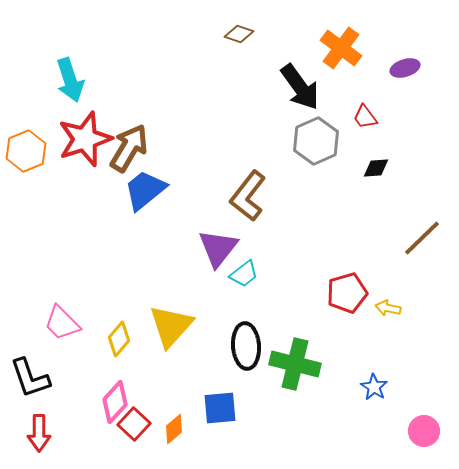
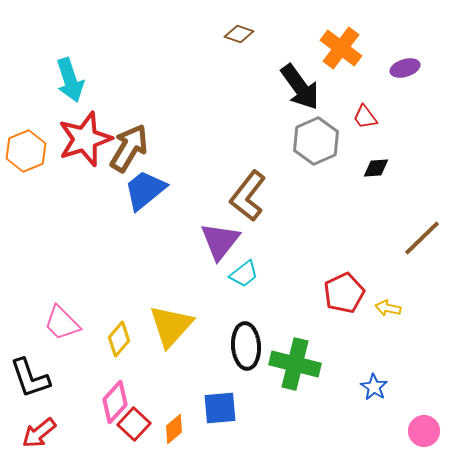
purple triangle: moved 2 px right, 7 px up
red pentagon: moved 3 px left; rotated 9 degrees counterclockwise
red arrow: rotated 51 degrees clockwise
